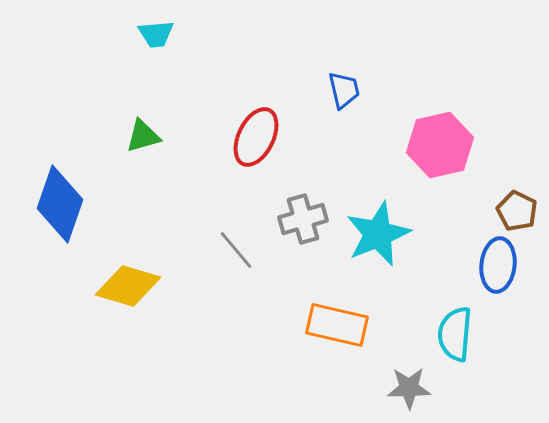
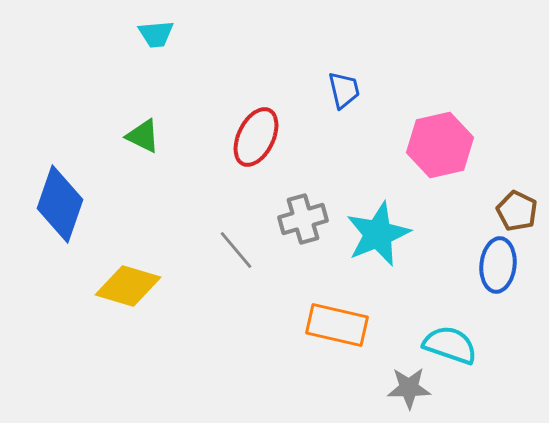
green triangle: rotated 42 degrees clockwise
cyan semicircle: moved 5 px left, 11 px down; rotated 104 degrees clockwise
